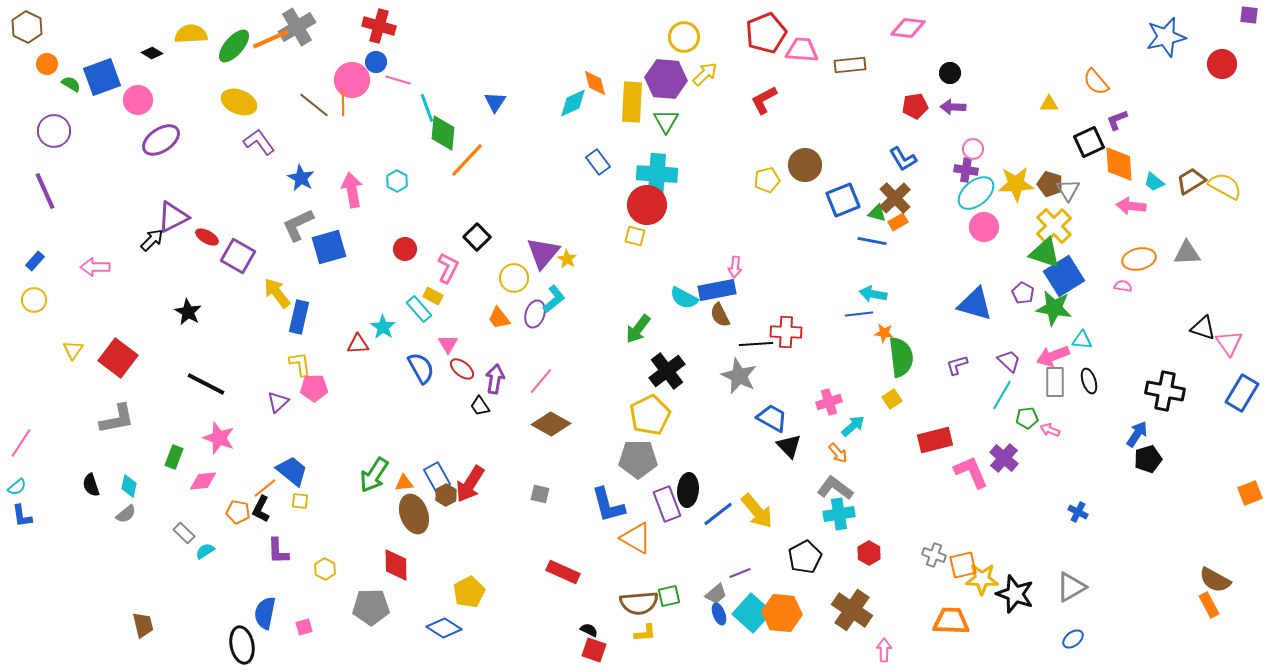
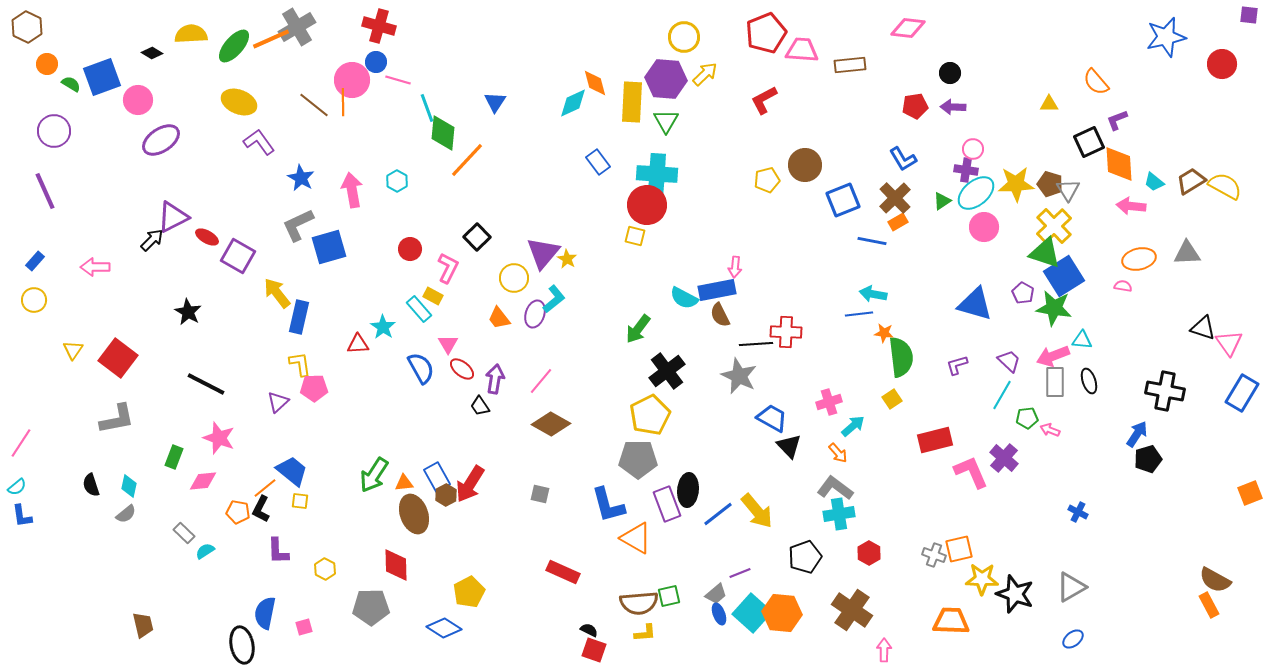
green triangle at (877, 213): moved 65 px right, 12 px up; rotated 48 degrees counterclockwise
red circle at (405, 249): moved 5 px right
black pentagon at (805, 557): rotated 8 degrees clockwise
orange square at (963, 565): moved 4 px left, 16 px up
